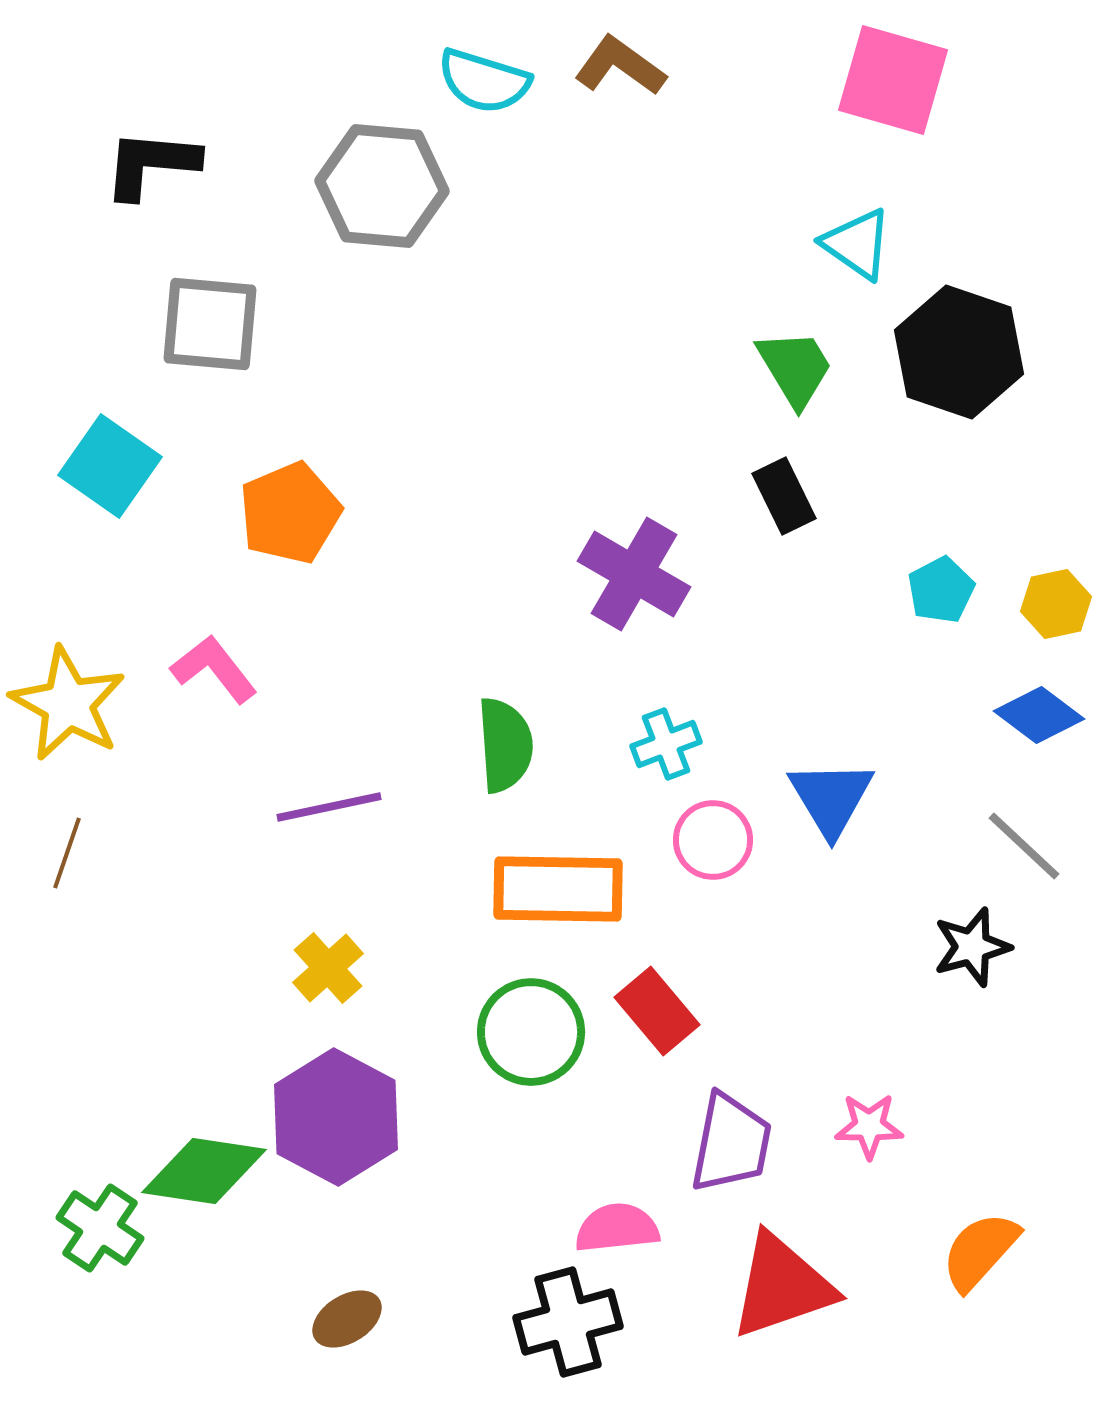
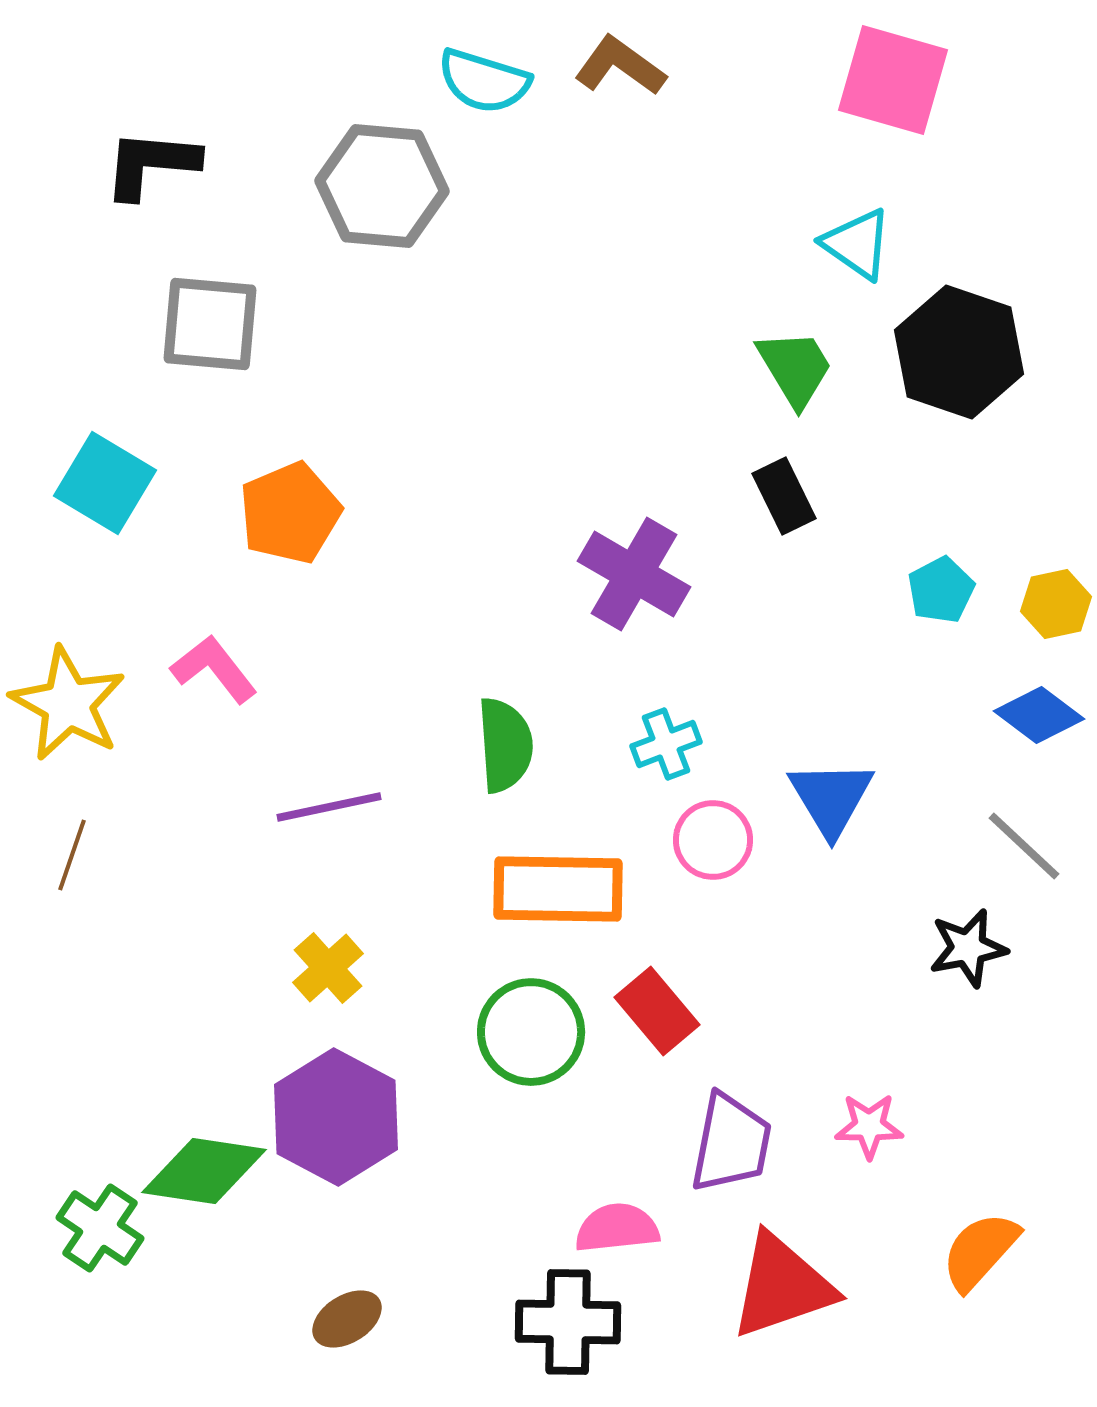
cyan square: moved 5 px left, 17 px down; rotated 4 degrees counterclockwise
brown line: moved 5 px right, 2 px down
black star: moved 4 px left, 1 px down; rotated 4 degrees clockwise
black cross: rotated 16 degrees clockwise
